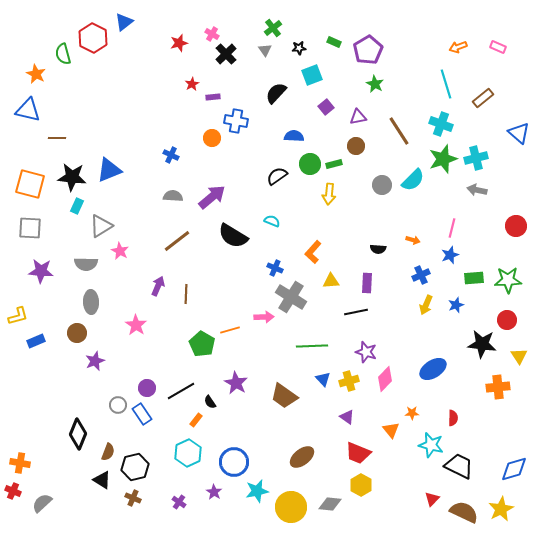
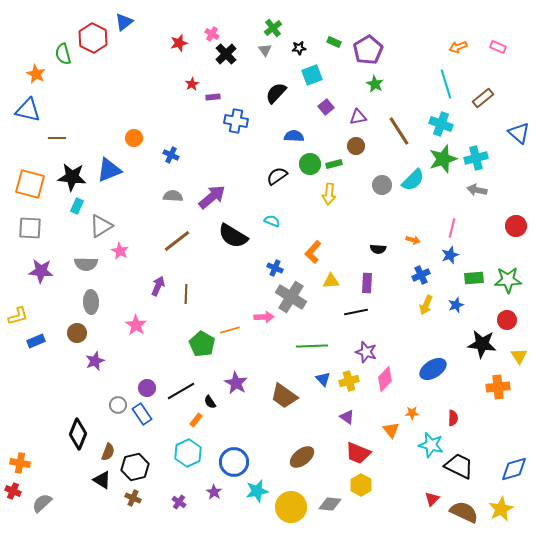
orange circle at (212, 138): moved 78 px left
